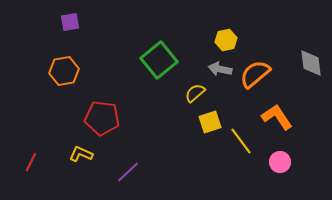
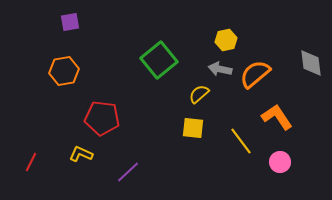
yellow semicircle: moved 4 px right, 1 px down
yellow square: moved 17 px left, 6 px down; rotated 25 degrees clockwise
